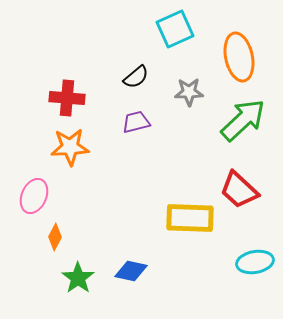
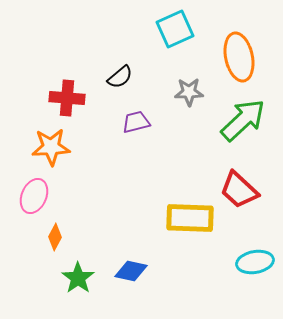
black semicircle: moved 16 px left
orange star: moved 19 px left
